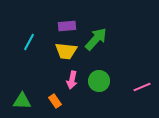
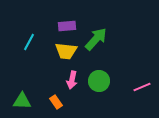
orange rectangle: moved 1 px right, 1 px down
